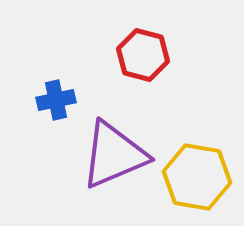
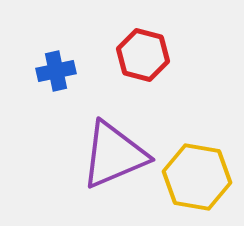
blue cross: moved 29 px up
